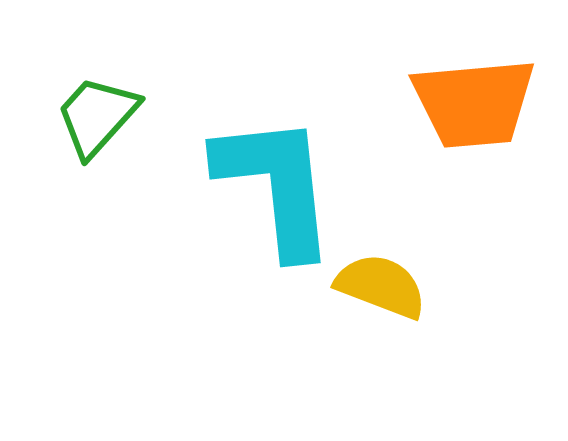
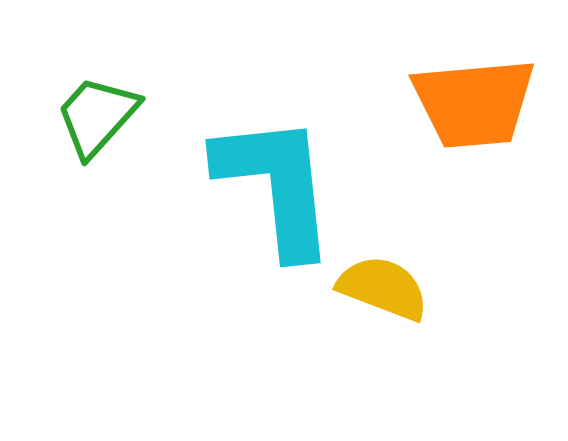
yellow semicircle: moved 2 px right, 2 px down
